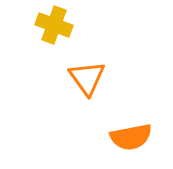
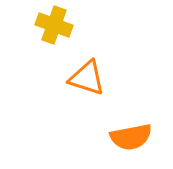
orange triangle: rotated 36 degrees counterclockwise
